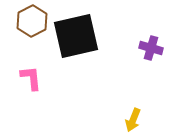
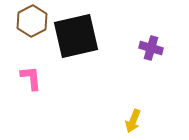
yellow arrow: moved 1 px down
